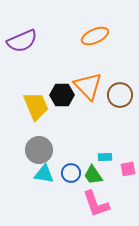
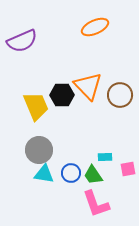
orange ellipse: moved 9 px up
